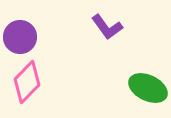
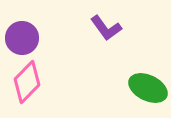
purple L-shape: moved 1 px left, 1 px down
purple circle: moved 2 px right, 1 px down
